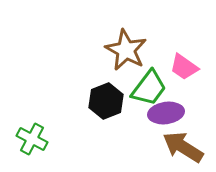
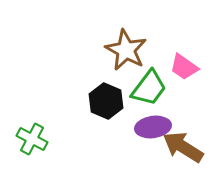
black hexagon: rotated 16 degrees counterclockwise
purple ellipse: moved 13 px left, 14 px down
